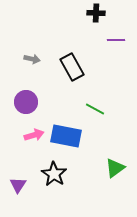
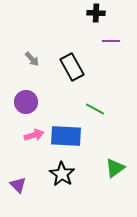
purple line: moved 5 px left, 1 px down
gray arrow: rotated 35 degrees clockwise
blue rectangle: rotated 8 degrees counterclockwise
black star: moved 8 px right
purple triangle: rotated 18 degrees counterclockwise
